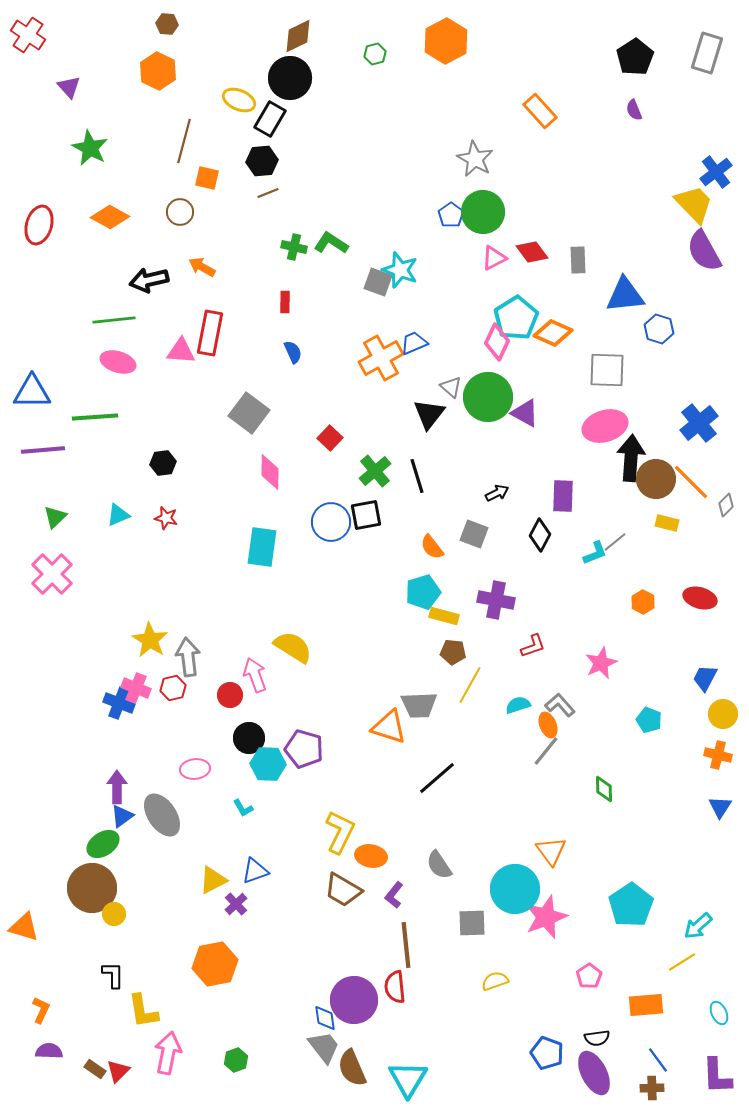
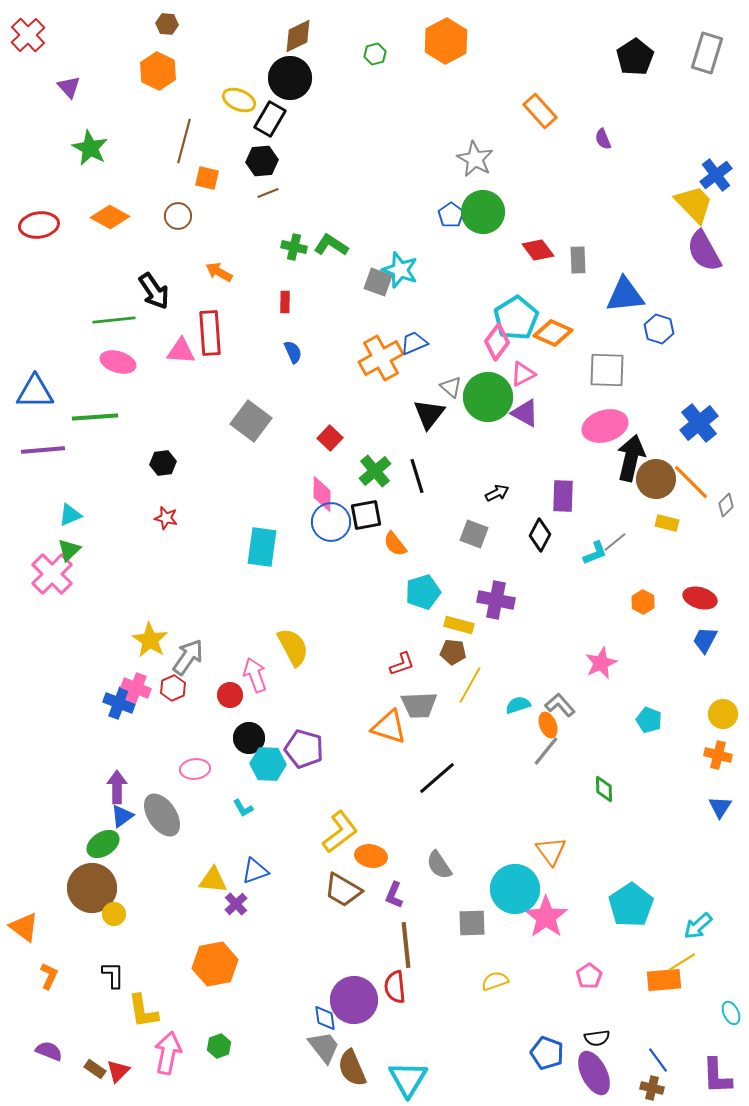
red cross at (28, 35): rotated 12 degrees clockwise
purple semicircle at (634, 110): moved 31 px left, 29 px down
blue cross at (716, 172): moved 3 px down
brown circle at (180, 212): moved 2 px left, 4 px down
red ellipse at (39, 225): rotated 66 degrees clockwise
green L-shape at (331, 243): moved 2 px down
red diamond at (532, 252): moved 6 px right, 2 px up
pink triangle at (494, 258): moved 29 px right, 116 px down
orange arrow at (202, 267): moved 17 px right, 5 px down
black arrow at (149, 280): moved 5 px right, 11 px down; rotated 111 degrees counterclockwise
red rectangle at (210, 333): rotated 15 degrees counterclockwise
pink diamond at (497, 342): rotated 12 degrees clockwise
blue triangle at (32, 392): moved 3 px right
gray square at (249, 413): moved 2 px right, 8 px down
black arrow at (631, 458): rotated 9 degrees clockwise
pink diamond at (270, 472): moved 52 px right, 22 px down
cyan triangle at (118, 515): moved 48 px left
green triangle at (55, 517): moved 14 px right, 33 px down
orange semicircle at (432, 547): moved 37 px left, 3 px up
yellow rectangle at (444, 616): moved 15 px right, 9 px down
red L-shape at (533, 646): moved 131 px left, 18 px down
yellow semicircle at (293, 647): rotated 30 degrees clockwise
gray arrow at (188, 657): rotated 42 degrees clockwise
blue trapezoid at (705, 678): moved 38 px up
red hexagon at (173, 688): rotated 10 degrees counterclockwise
yellow L-shape at (340, 832): rotated 27 degrees clockwise
yellow triangle at (213, 880): rotated 32 degrees clockwise
purple L-shape at (394, 895): rotated 16 degrees counterclockwise
pink star at (546, 917): rotated 15 degrees counterclockwise
orange triangle at (24, 927): rotated 20 degrees clockwise
orange rectangle at (646, 1005): moved 18 px right, 25 px up
orange L-shape at (41, 1010): moved 8 px right, 34 px up
cyan ellipse at (719, 1013): moved 12 px right
purple semicircle at (49, 1051): rotated 20 degrees clockwise
green hexagon at (236, 1060): moved 17 px left, 14 px up
brown cross at (652, 1088): rotated 15 degrees clockwise
